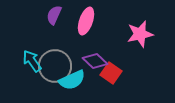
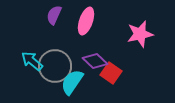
cyan arrow: rotated 15 degrees counterclockwise
cyan semicircle: moved 2 px down; rotated 148 degrees clockwise
